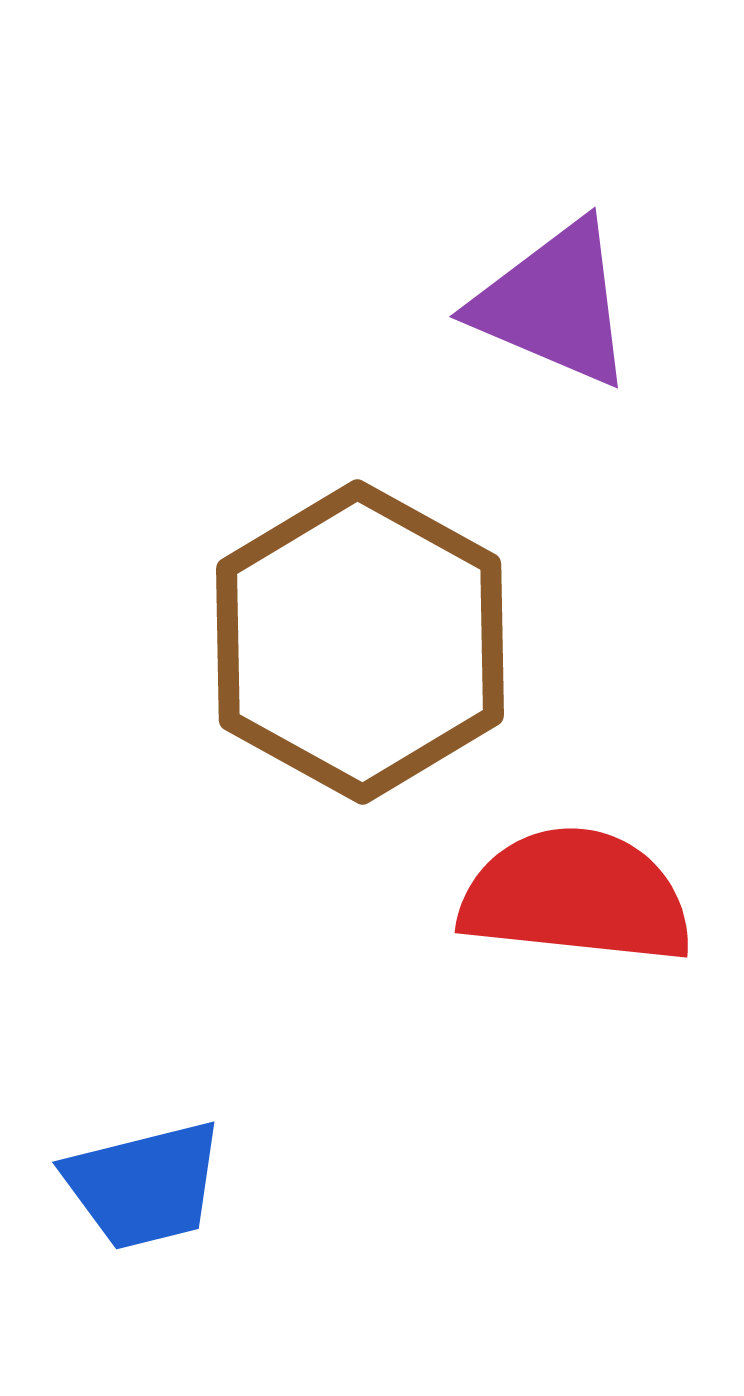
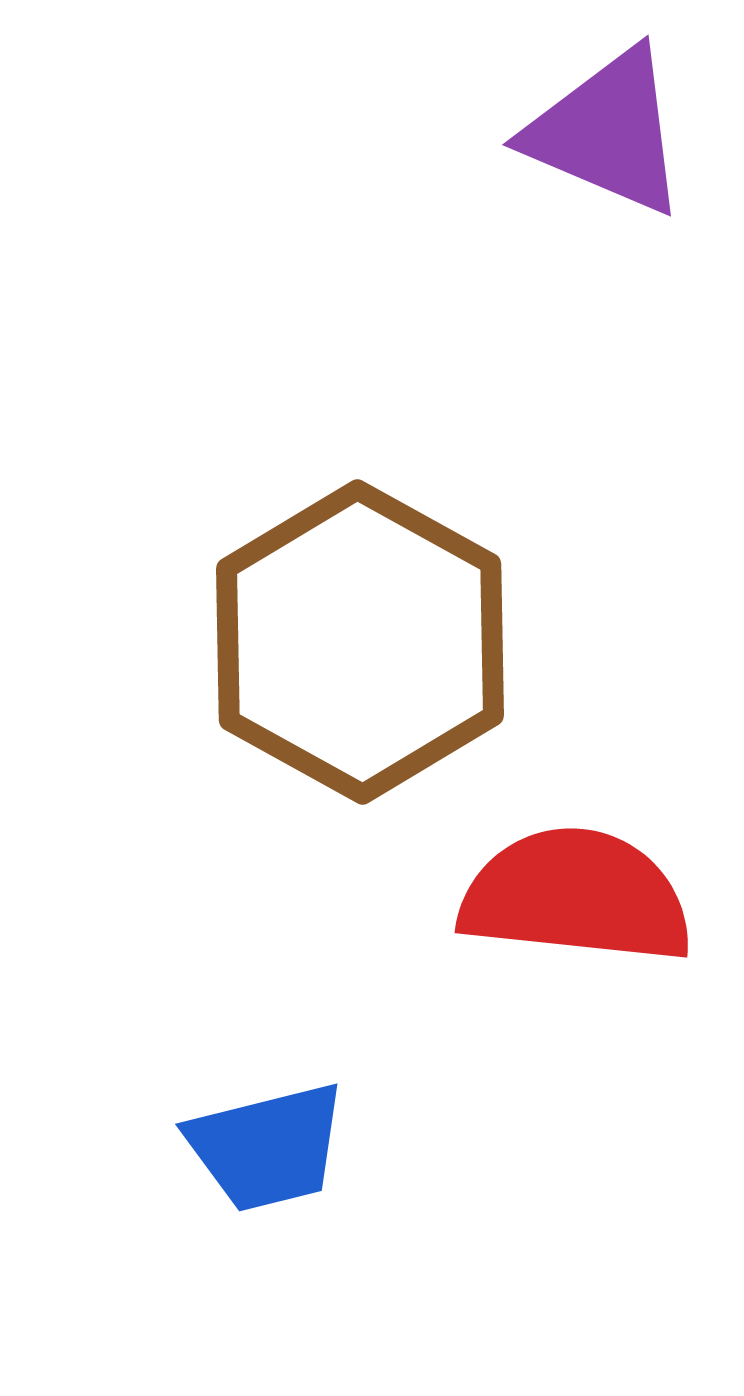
purple triangle: moved 53 px right, 172 px up
blue trapezoid: moved 123 px right, 38 px up
